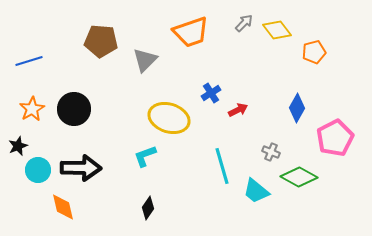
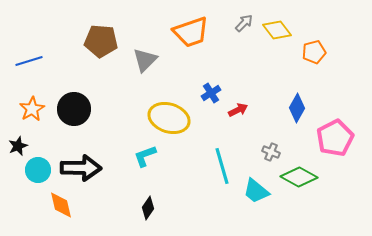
orange diamond: moved 2 px left, 2 px up
